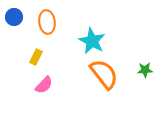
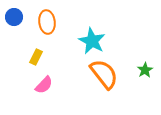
green star: rotated 28 degrees counterclockwise
